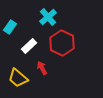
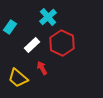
white rectangle: moved 3 px right, 1 px up
